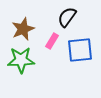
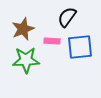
pink rectangle: rotated 63 degrees clockwise
blue square: moved 3 px up
green star: moved 5 px right
